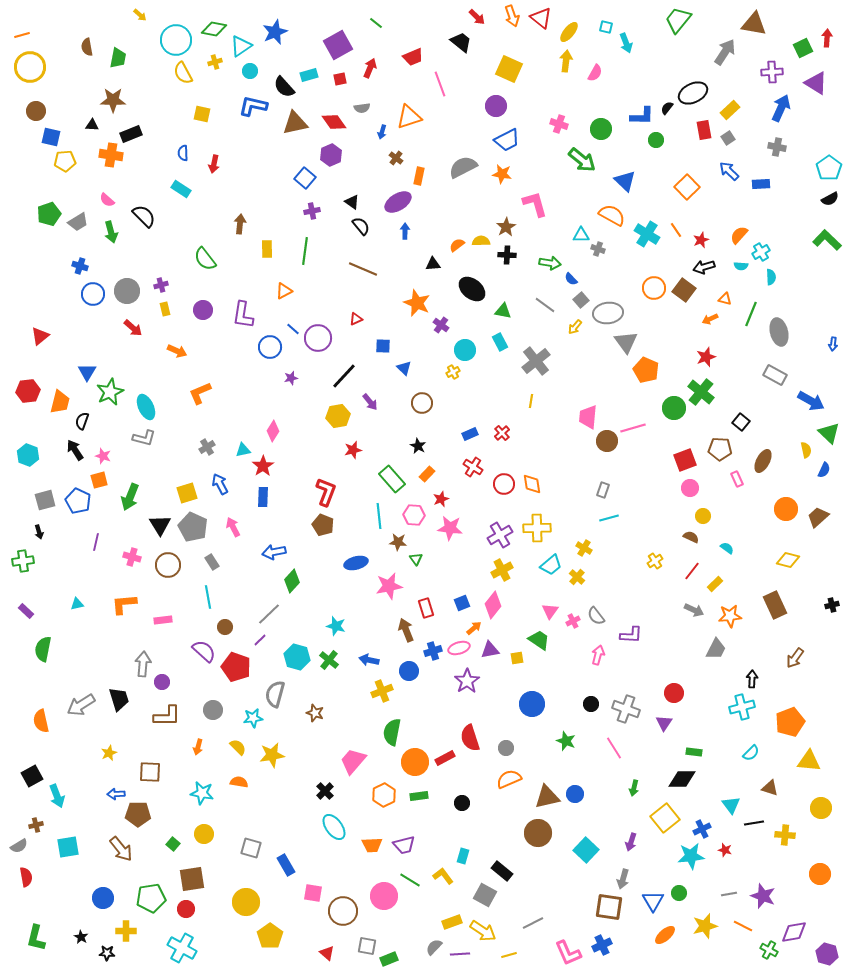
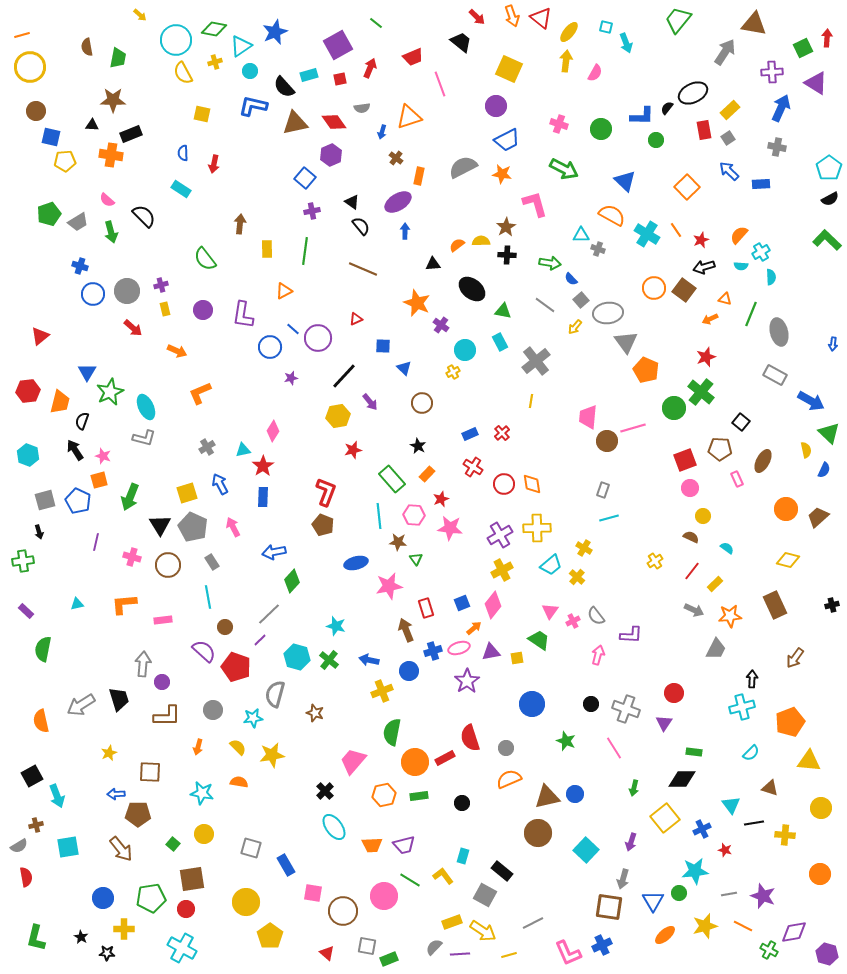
green arrow at (582, 160): moved 18 px left, 9 px down; rotated 12 degrees counterclockwise
purple triangle at (490, 650): moved 1 px right, 2 px down
orange hexagon at (384, 795): rotated 15 degrees clockwise
cyan star at (691, 856): moved 4 px right, 15 px down
yellow cross at (126, 931): moved 2 px left, 2 px up
